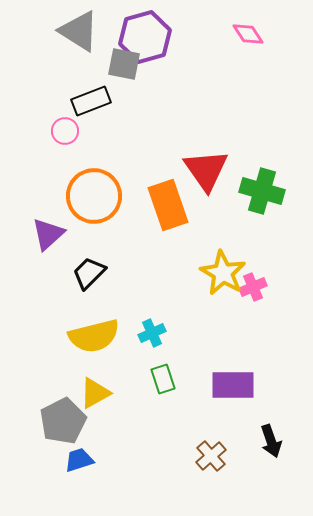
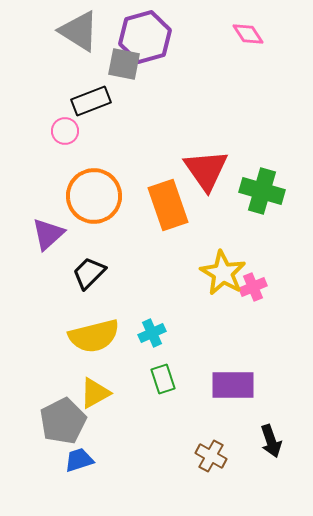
brown cross: rotated 20 degrees counterclockwise
